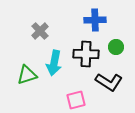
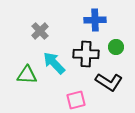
cyan arrow: rotated 125 degrees clockwise
green triangle: rotated 20 degrees clockwise
